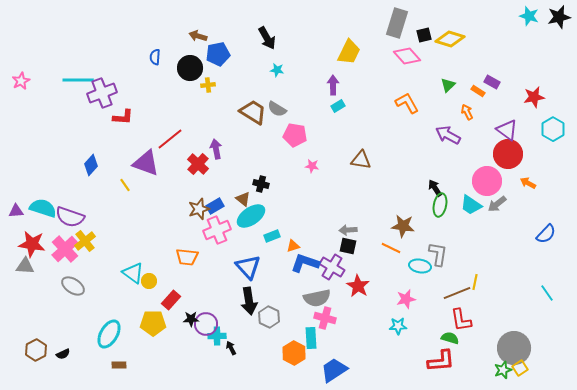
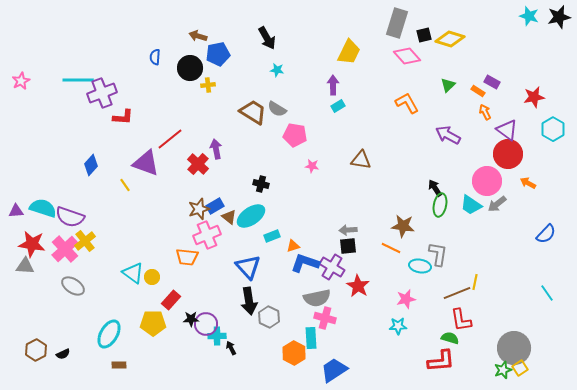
orange arrow at (467, 112): moved 18 px right
brown triangle at (243, 199): moved 14 px left, 18 px down
pink cross at (217, 230): moved 10 px left, 5 px down
black square at (348, 246): rotated 18 degrees counterclockwise
yellow circle at (149, 281): moved 3 px right, 4 px up
